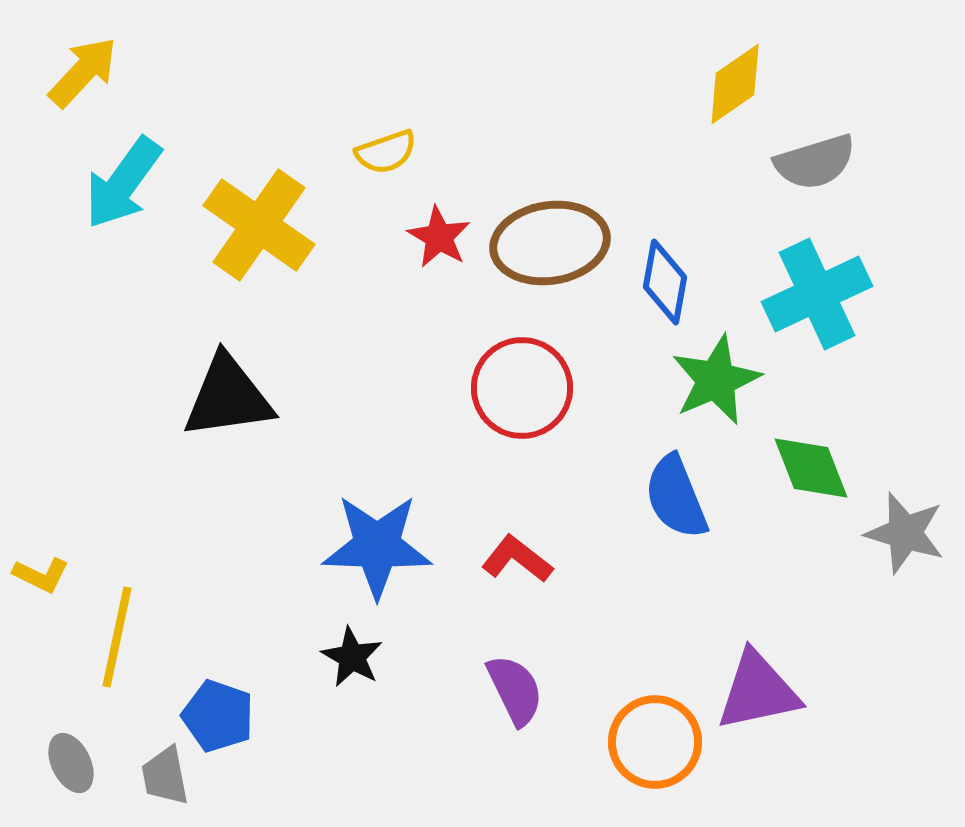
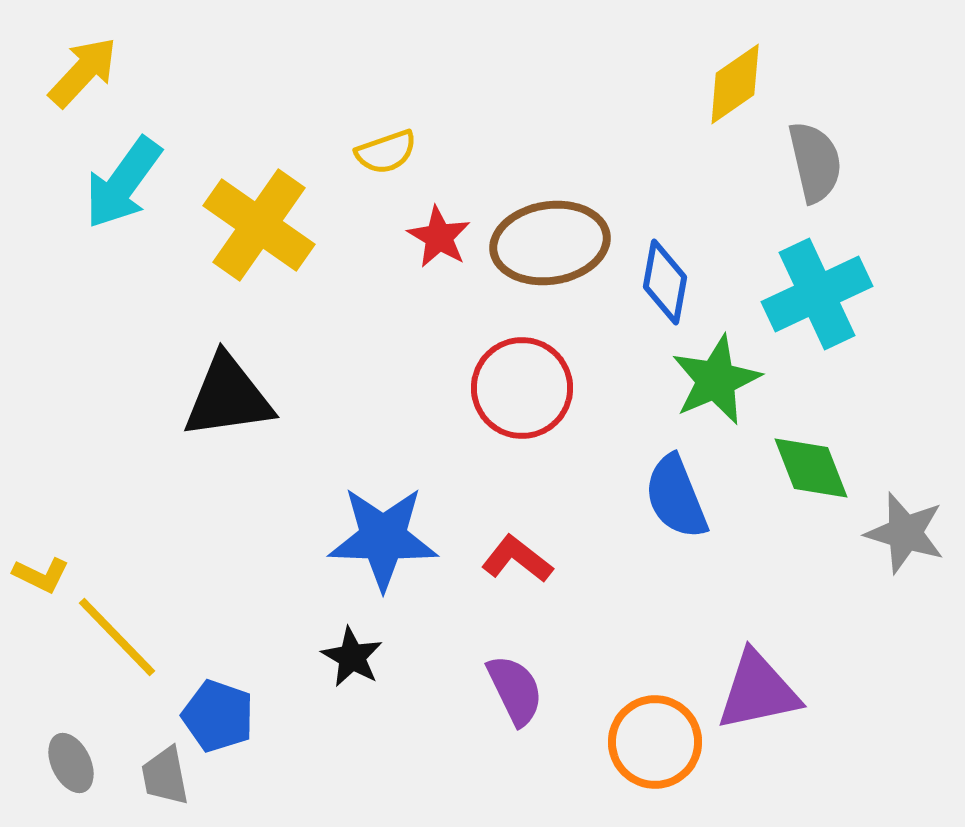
gray semicircle: rotated 86 degrees counterclockwise
blue star: moved 6 px right, 8 px up
yellow line: rotated 56 degrees counterclockwise
